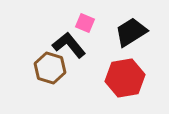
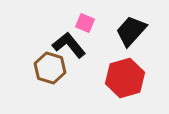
black trapezoid: moved 1 px up; rotated 16 degrees counterclockwise
red hexagon: rotated 6 degrees counterclockwise
